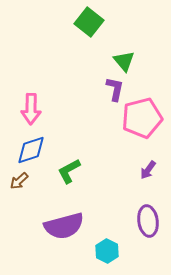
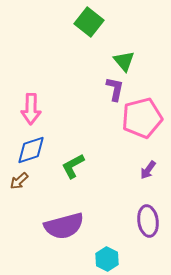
green L-shape: moved 4 px right, 5 px up
cyan hexagon: moved 8 px down
